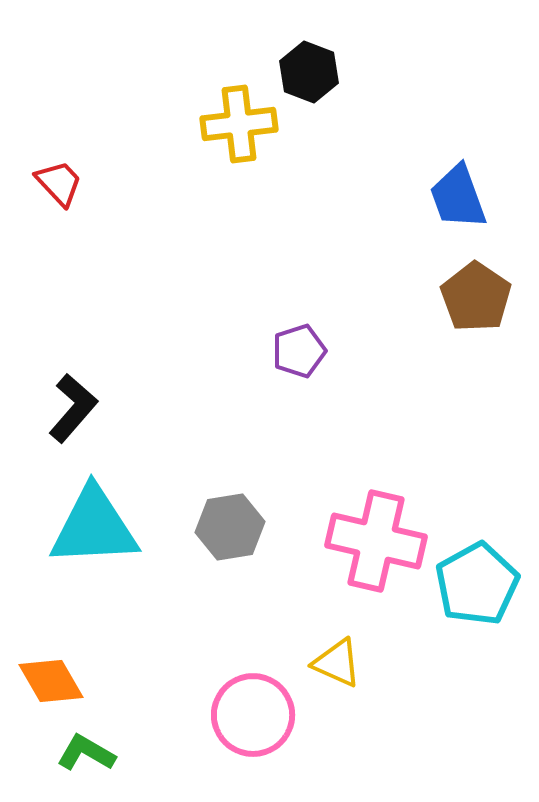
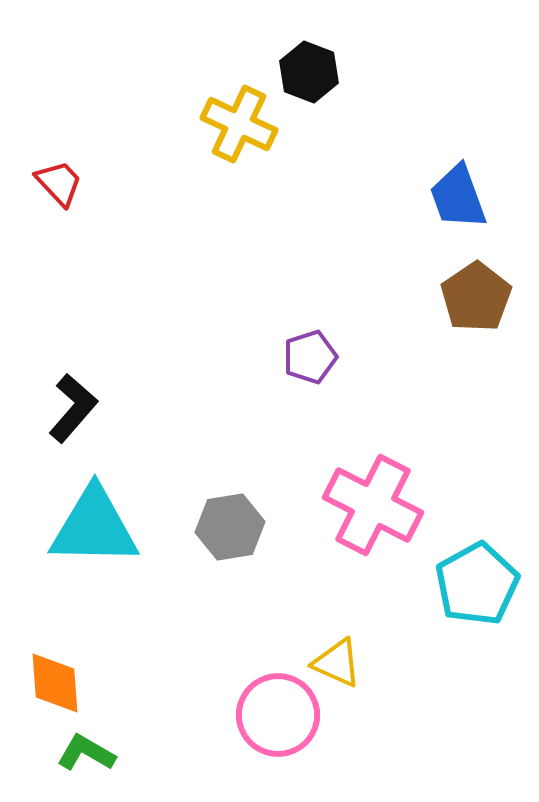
yellow cross: rotated 32 degrees clockwise
brown pentagon: rotated 4 degrees clockwise
purple pentagon: moved 11 px right, 6 px down
cyan triangle: rotated 4 degrees clockwise
pink cross: moved 3 px left, 36 px up; rotated 14 degrees clockwise
orange diamond: moved 4 px right, 2 px down; rotated 26 degrees clockwise
pink circle: moved 25 px right
